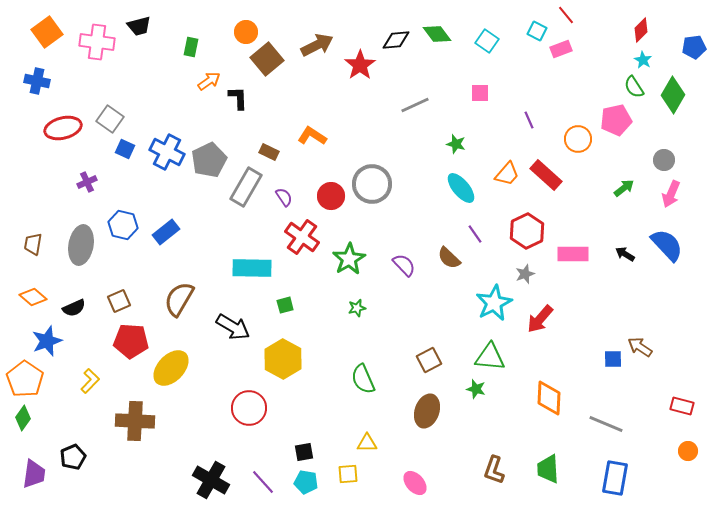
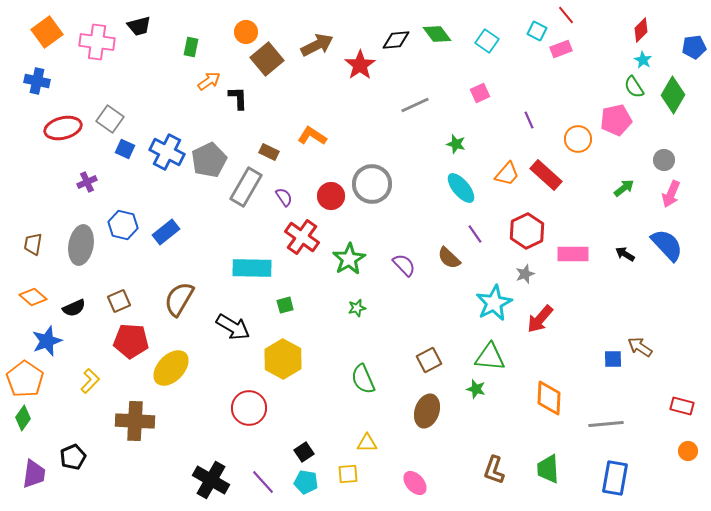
pink square at (480, 93): rotated 24 degrees counterclockwise
gray line at (606, 424): rotated 28 degrees counterclockwise
black square at (304, 452): rotated 24 degrees counterclockwise
